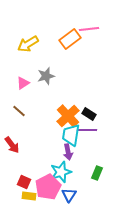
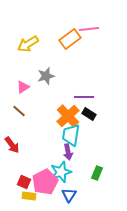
pink triangle: moved 4 px down
purple line: moved 3 px left, 33 px up
pink pentagon: moved 3 px left, 5 px up
